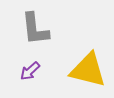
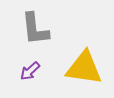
yellow triangle: moved 4 px left, 2 px up; rotated 6 degrees counterclockwise
